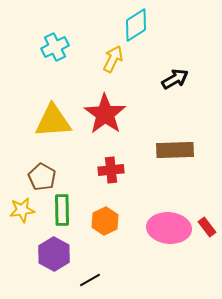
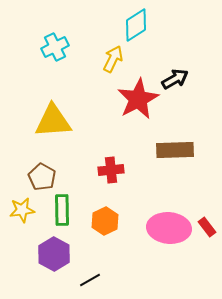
red star: moved 33 px right, 15 px up; rotated 9 degrees clockwise
